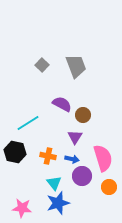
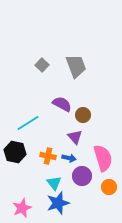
purple triangle: rotated 14 degrees counterclockwise
blue arrow: moved 3 px left, 1 px up
pink star: rotated 30 degrees counterclockwise
